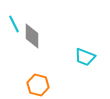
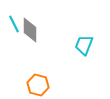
gray diamond: moved 2 px left, 6 px up
cyan trapezoid: moved 1 px left, 12 px up; rotated 90 degrees clockwise
